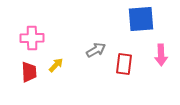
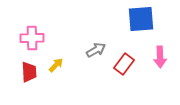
pink arrow: moved 1 px left, 2 px down
red rectangle: rotated 30 degrees clockwise
